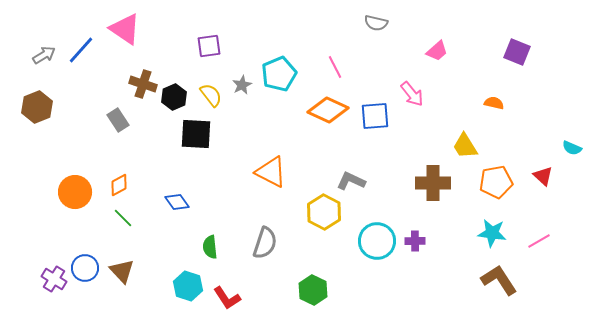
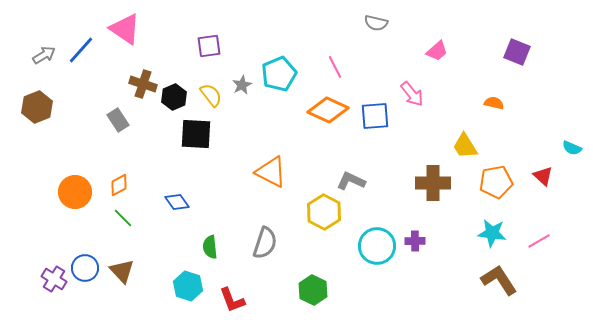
cyan circle at (377, 241): moved 5 px down
red L-shape at (227, 298): moved 5 px right, 2 px down; rotated 12 degrees clockwise
